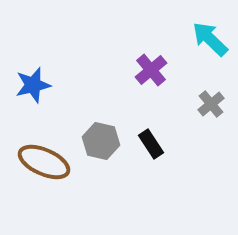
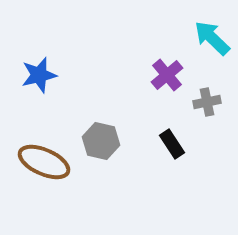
cyan arrow: moved 2 px right, 1 px up
purple cross: moved 16 px right, 5 px down
blue star: moved 6 px right, 10 px up
gray cross: moved 4 px left, 2 px up; rotated 28 degrees clockwise
black rectangle: moved 21 px right
